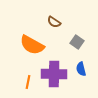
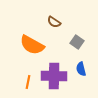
purple cross: moved 2 px down
